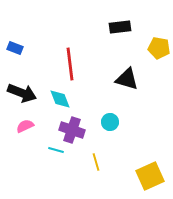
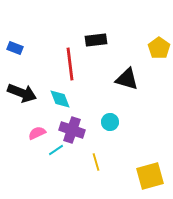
black rectangle: moved 24 px left, 13 px down
yellow pentagon: rotated 25 degrees clockwise
pink semicircle: moved 12 px right, 7 px down
cyan line: rotated 49 degrees counterclockwise
yellow square: rotated 8 degrees clockwise
